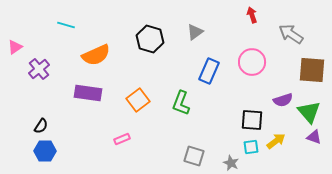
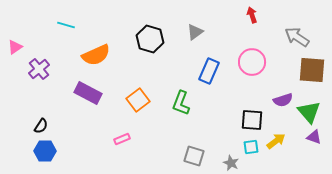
gray arrow: moved 6 px right, 3 px down
purple rectangle: rotated 20 degrees clockwise
